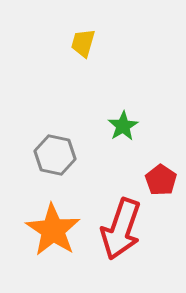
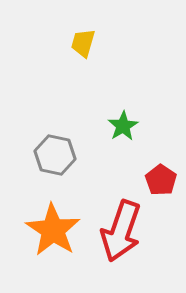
red arrow: moved 2 px down
